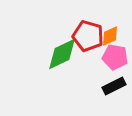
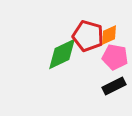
orange diamond: moved 1 px left, 1 px up
